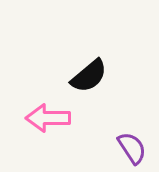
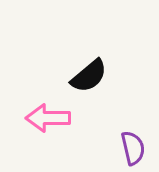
purple semicircle: moved 1 px right; rotated 20 degrees clockwise
